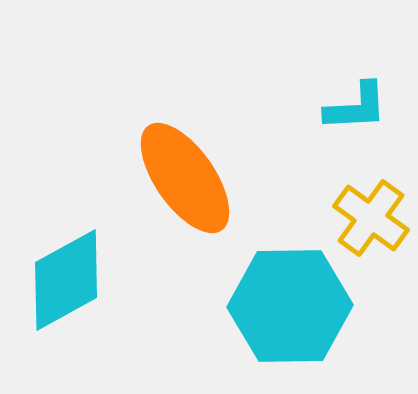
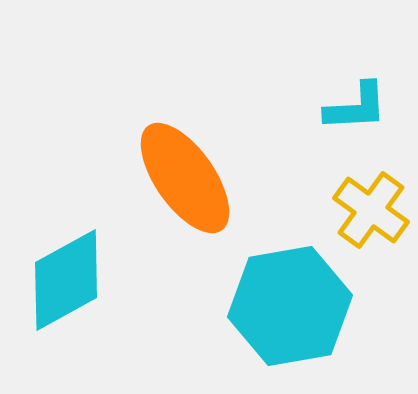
yellow cross: moved 8 px up
cyan hexagon: rotated 9 degrees counterclockwise
